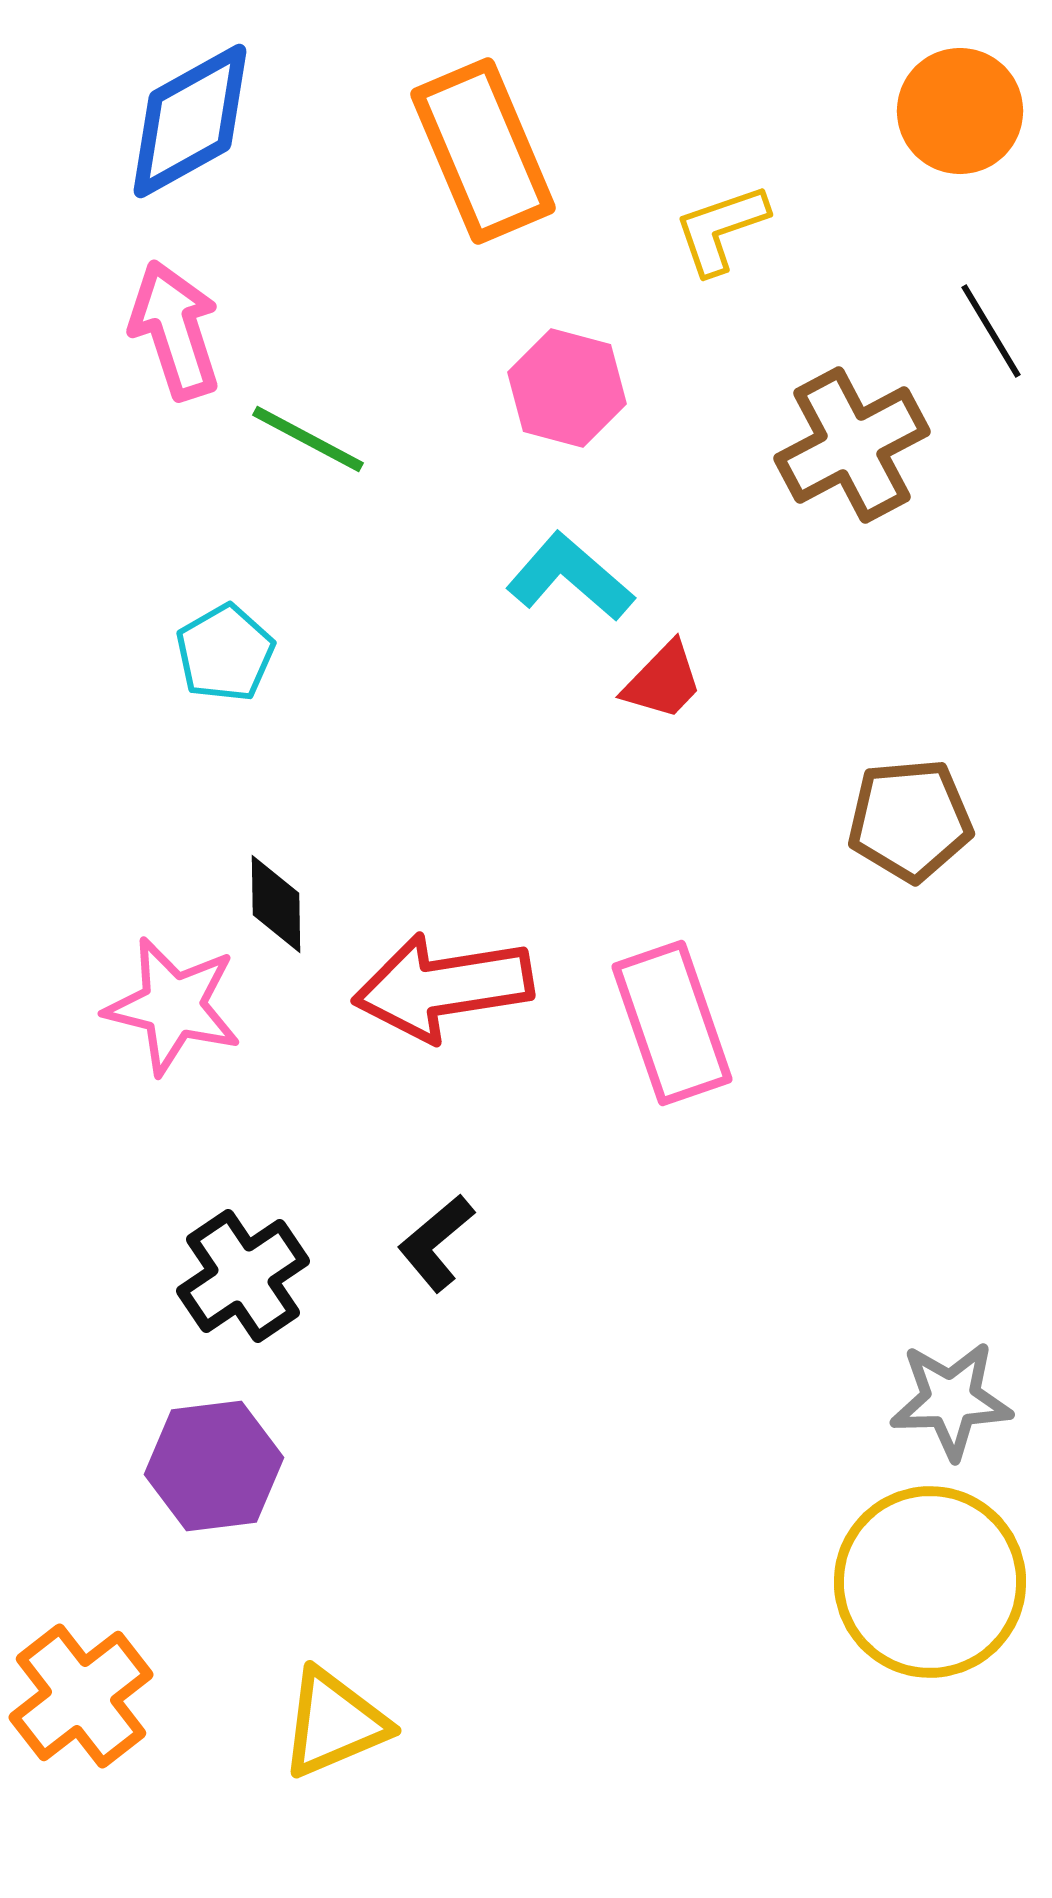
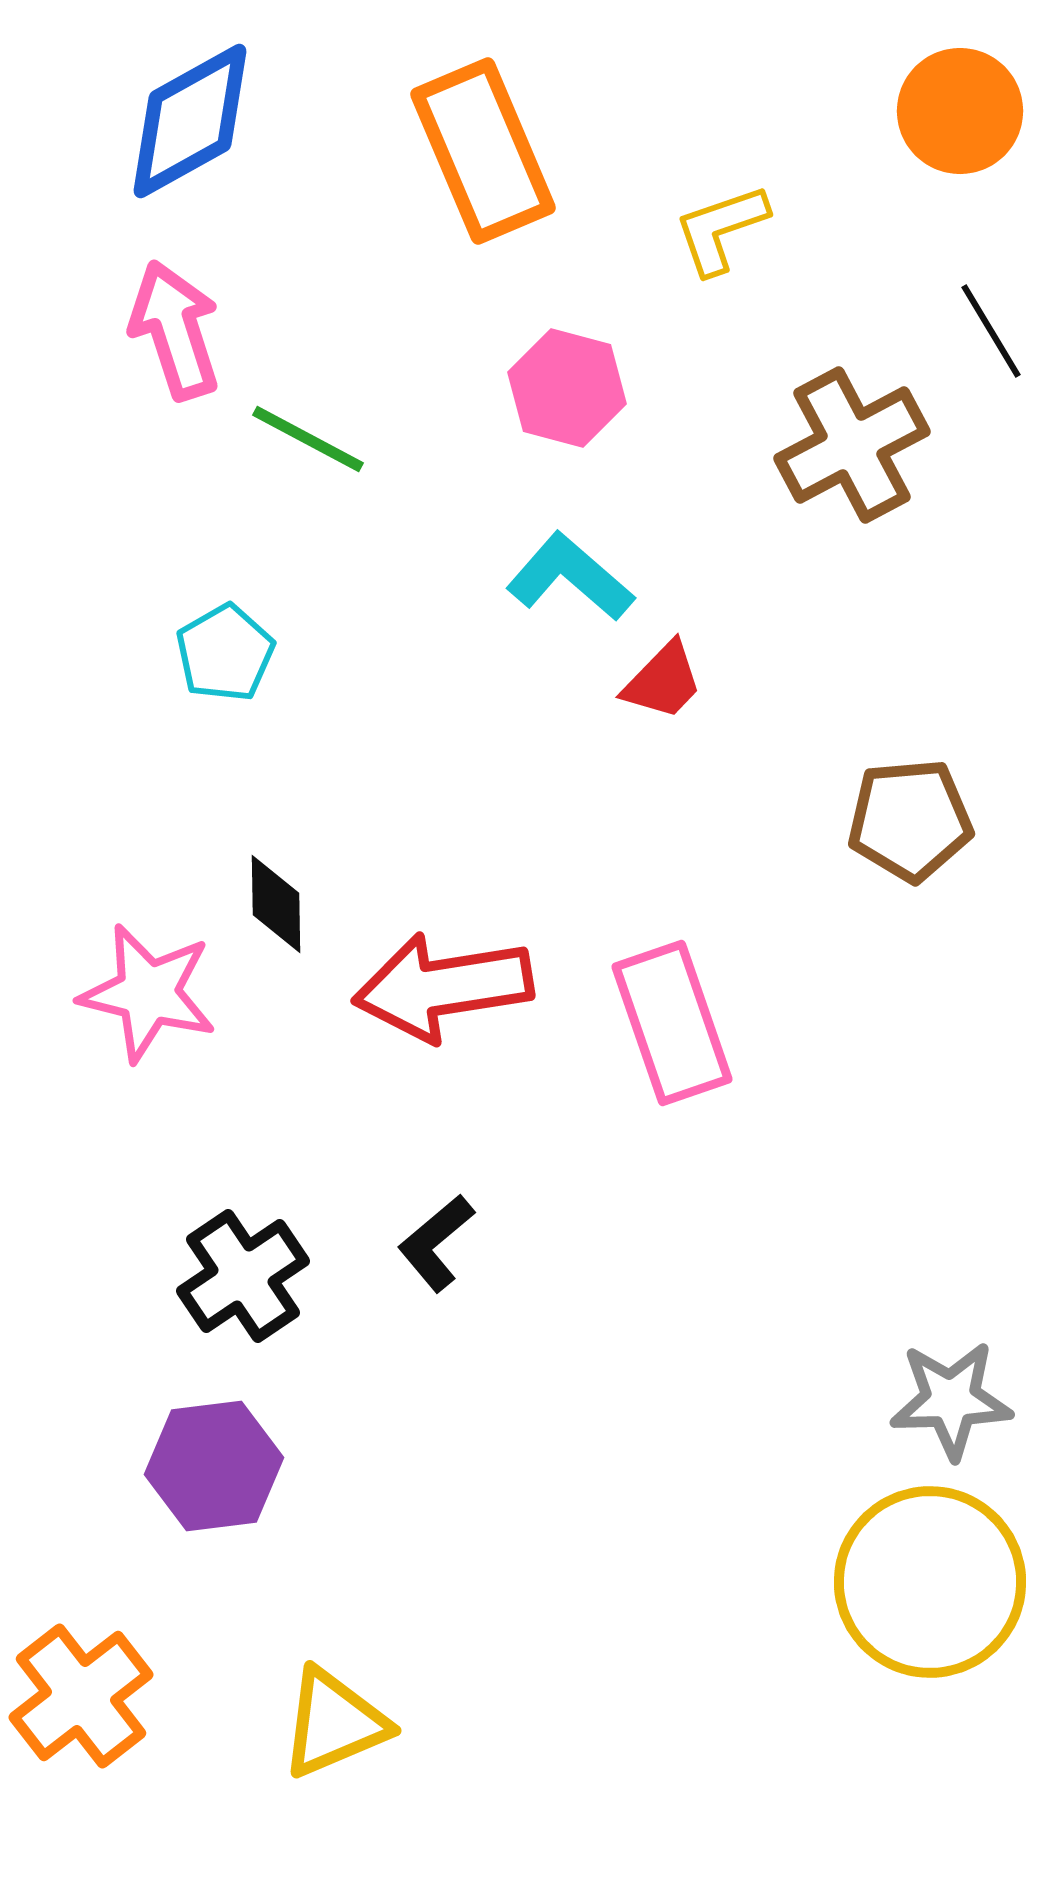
pink star: moved 25 px left, 13 px up
